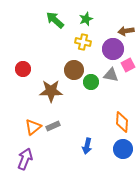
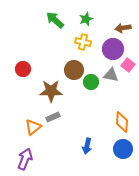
brown arrow: moved 3 px left, 3 px up
pink square: rotated 24 degrees counterclockwise
gray rectangle: moved 9 px up
